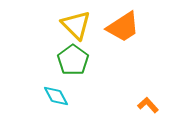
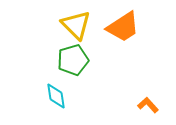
green pentagon: rotated 20 degrees clockwise
cyan diamond: rotated 20 degrees clockwise
